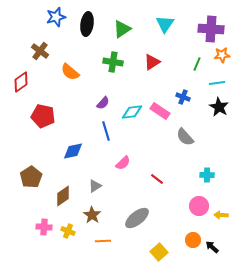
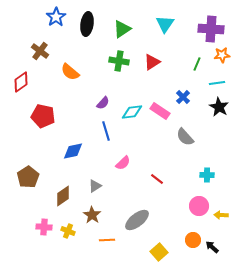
blue star: rotated 18 degrees counterclockwise
green cross: moved 6 px right, 1 px up
blue cross: rotated 24 degrees clockwise
brown pentagon: moved 3 px left
gray ellipse: moved 2 px down
orange line: moved 4 px right, 1 px up
